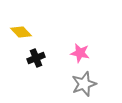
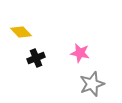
gray star: moved 8 px right
